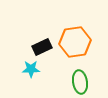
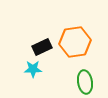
cyan star: moved 2 px right
green ellipse: moved 5 px right
